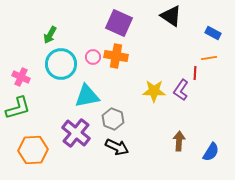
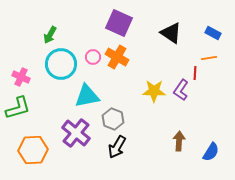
black triangle: moved 17 px down
orange cross: moved 1 px right, 1 px down; rotated 20 degrees clockwise
black arrow: rotated 95 degrees clockwise
